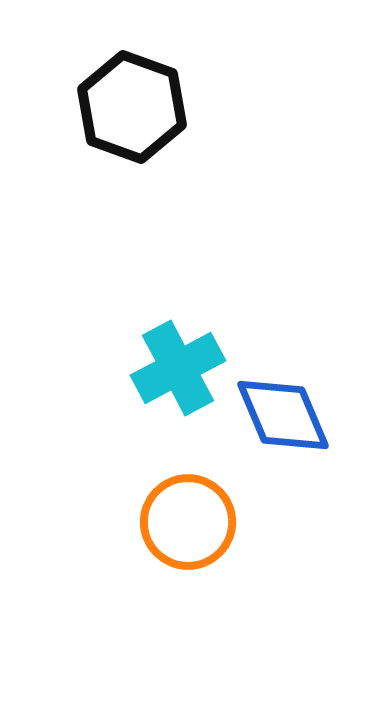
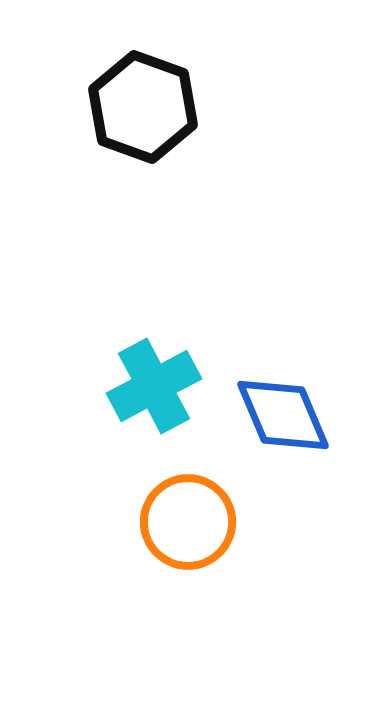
black hexagon: moved 11 px right
cyan cross: moved 24 px left, 18 px down
